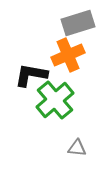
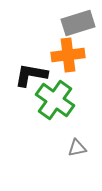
orange cross: rotated 16 degrees clockwise
green cross: rotated 15 degrees counterclockwise
gray triangle: rotated 18 degrees counterclockwise
